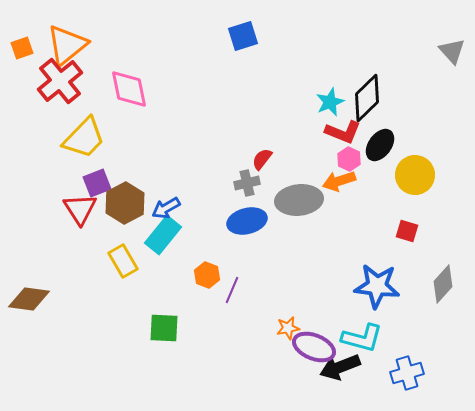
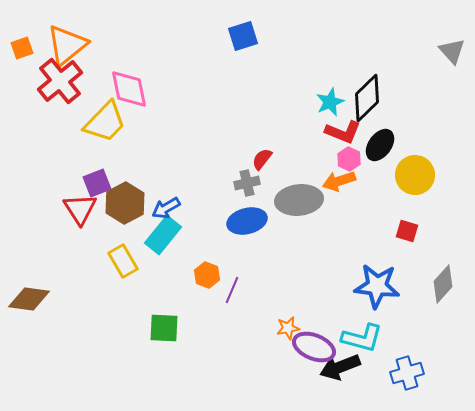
yellow trapezoid: moved 21 px right, 16 px up
